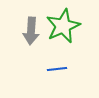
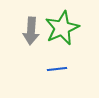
green star: moved 1 px left, 2 px down
